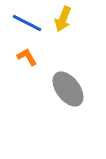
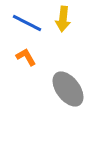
yellow arrow: rotated 15 degrees counterclockwise
orange L-shape: moved 1 px left
